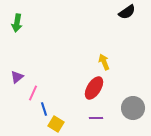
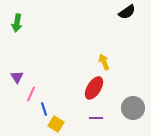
purple triangle: rotated 24 degrees counterclockwise
pink line: moved 2 px left, 1 px down
